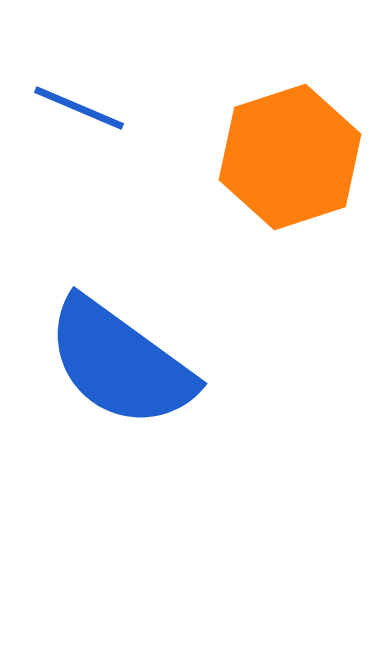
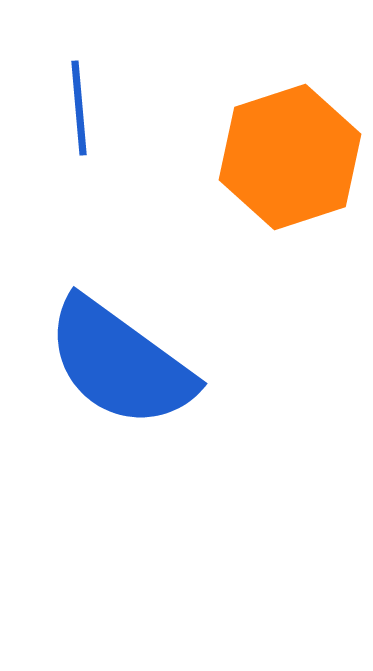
blue line: rotated 62 degrees clockwise
